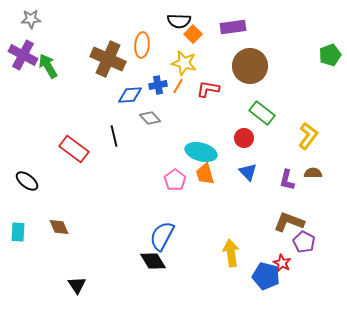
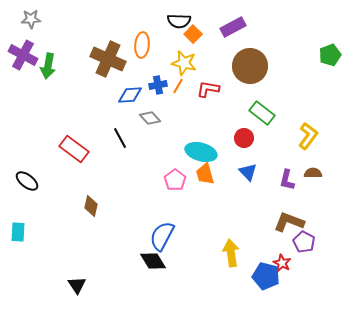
purple rectangle: rotated 20 degrees counterclockwise
green arrow: rotated 140 degrees counterclockwise
black line: moved 6 px right, 2 px down; rotated 15 degrees counterclockwise
brown diamond: moved 32 px right, 21 px up; rotated 35 degrees clockwise
